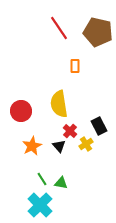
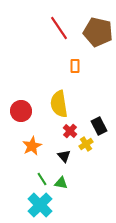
black triangle: moved 5 px right, 10 px down
